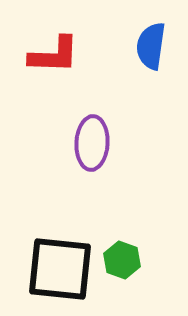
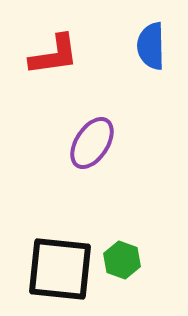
blue semicircle: rotated 9 degrees counterclockwise
red L-shape: rotated 10 degrees counterclockwise
purple ellipse: rotated 30 degrees clockwise
